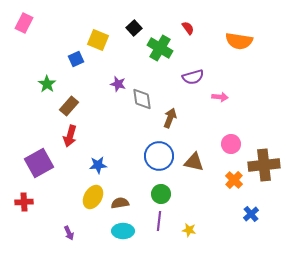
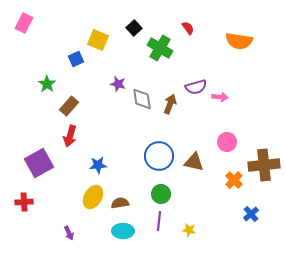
purple semicircle: moved 3 px right, 10 px down
brown arrow: moved 14 px up
pink circle: moved 4 px left, 2 px up
